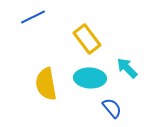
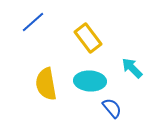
blue line: moved 5 px down; rotated 15 degrees counterclockwise
yellow rectangle: moved 1 px right, 1 px up
cyan arrow: moved 5 px right
cyan ellipse: moved 3 px down
